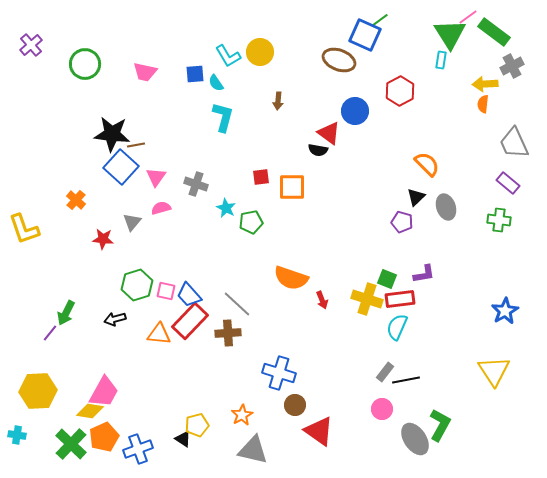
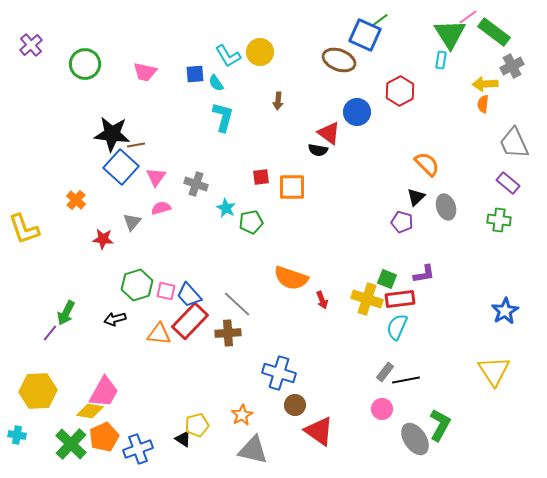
blue circle at (355, 111): moved 2 px right, 1 px down
